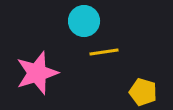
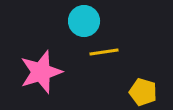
pink star: moved 4 px right, 1 px up
